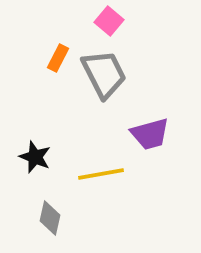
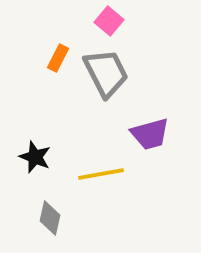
gray trapezoid: moved 2 px right, 1 px up
